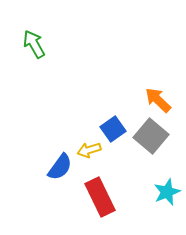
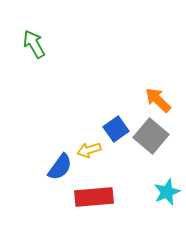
blue square: moved 3 px right
red rectangle: moved 6 px left; rotated 69 degrees counterclockwise
